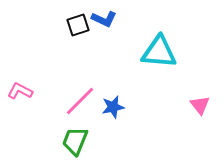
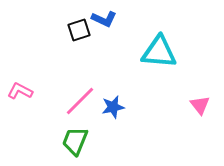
black square: moved 1 px right, 5 px down
